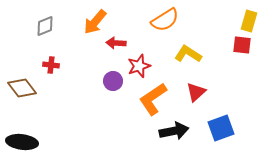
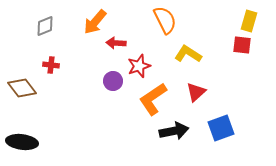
orange semicircle: rotated 84 degrees counterclockwise
